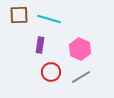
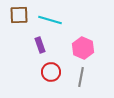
cyan line: moved 1 px right, 1 px down
purple rectangle: rotated 28 degrees counterclockwise
pink hexagon: moved 3 px right, 1 px up
gray line: rotated 48 degrees counterclockwise
